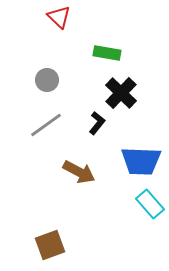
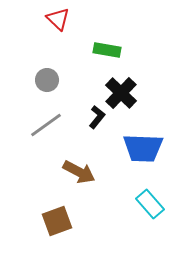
red triangle: moved 1 px left, 2 px down
green rectangle: moved 3 px up
black L-shape: moved 6 px up
blue trapezoid: moved 2 px right, 13 px up
brown square: moved 7 px right, 24 px up
